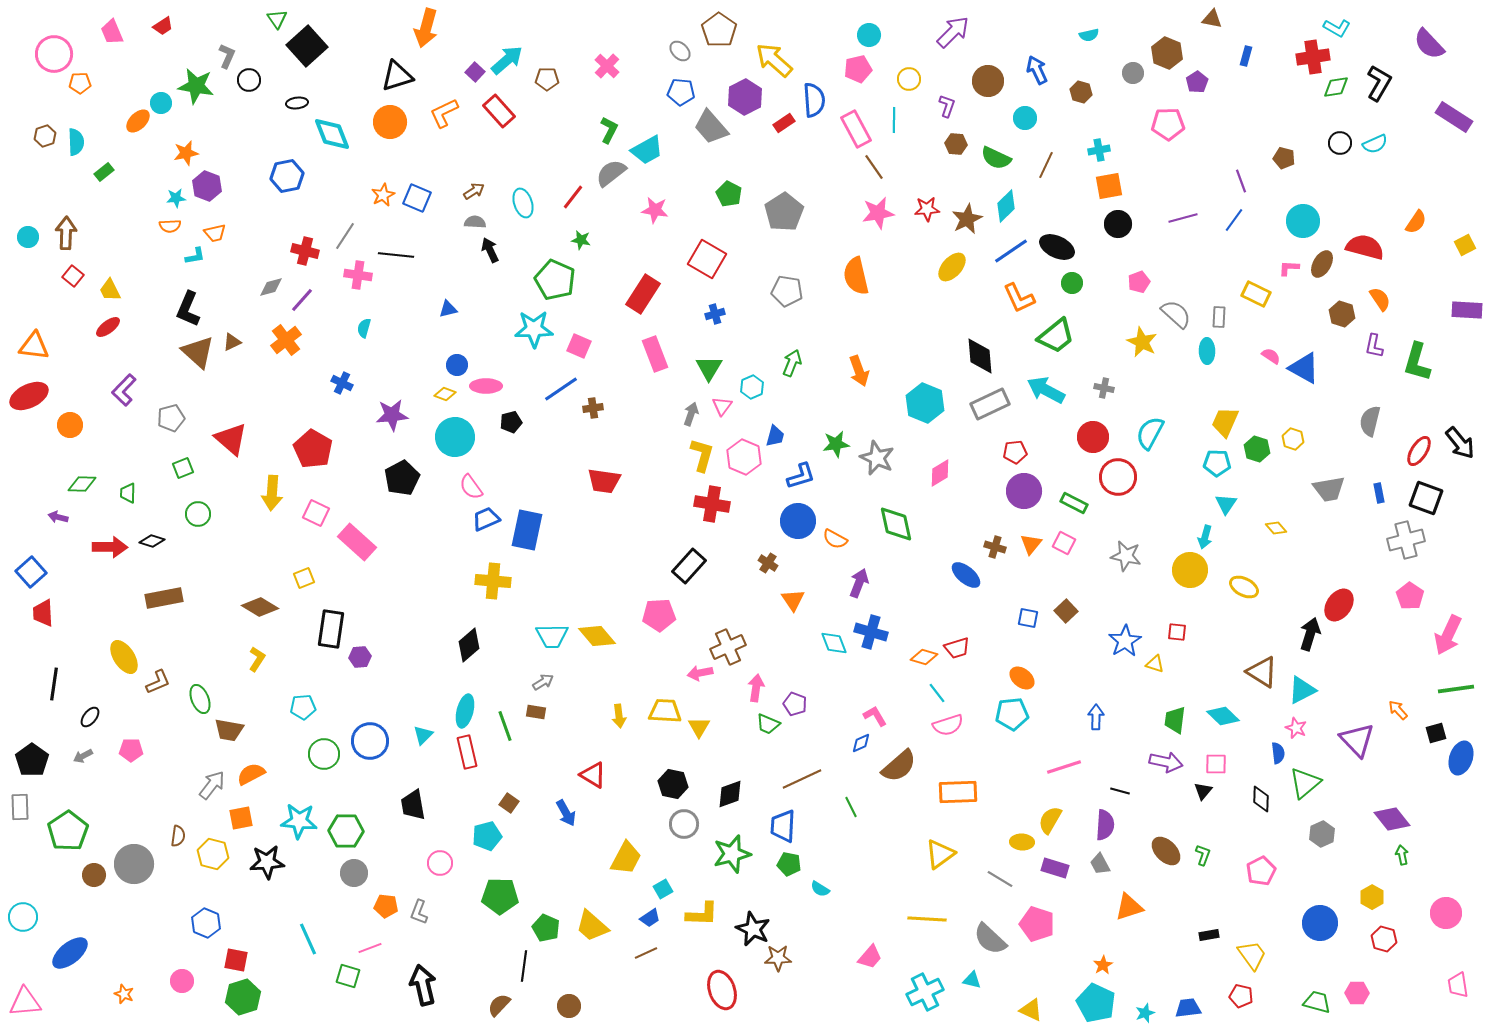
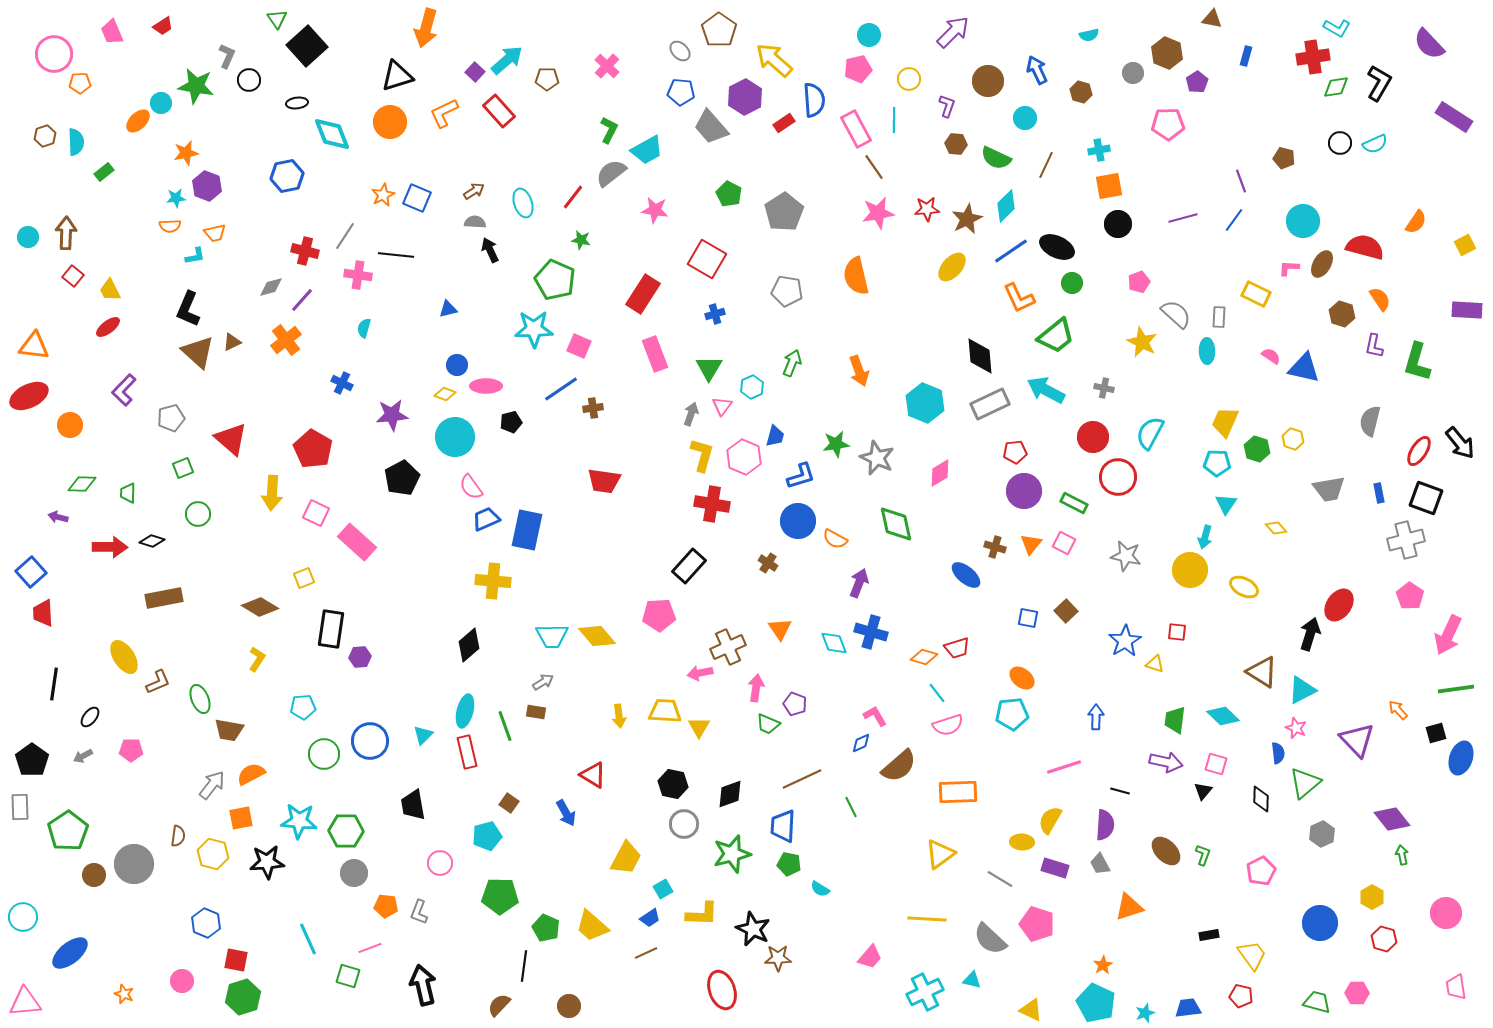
blue triangle at (1304, 368): rotated 16 degrees counterclockwise
orange triangle at (793, 600): moved 13 px left, 29 px down
pink square at (1216, 764): rotated 15 degrees clockwise
pink trapezoid at (1458, 985): moved 2 px left, 2 px down
